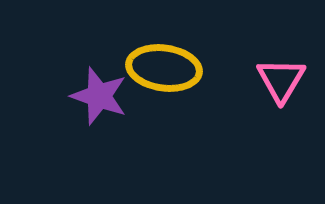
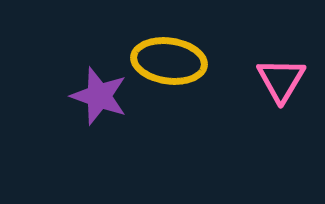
yellow ellipse: moved 5 px right, 7 px up
